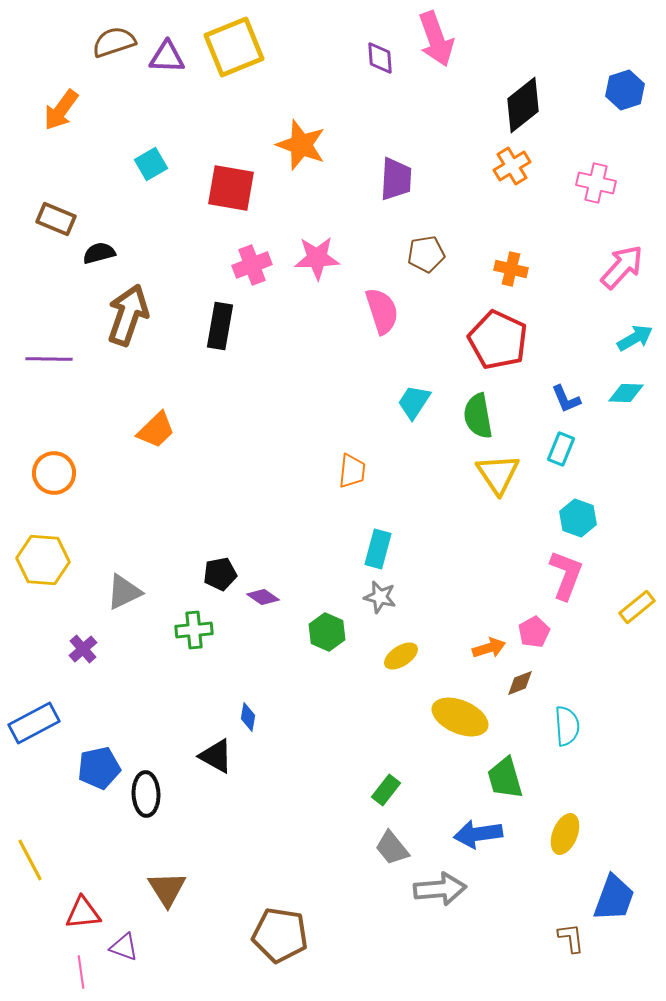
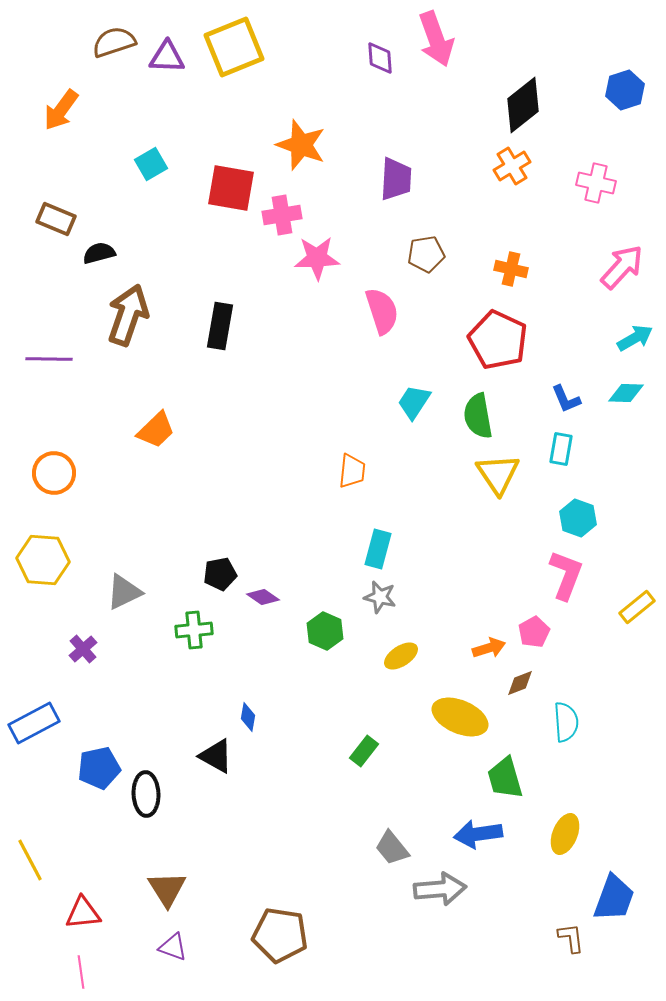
pink cross at (252, 265): moved 30 px right, 50 px up; rotated 12 degrees clockwise
cyan rectangle at (561, 449): rotated 12 degrees counterclockwise
green hexagon at (327, 632): moved 2 px left, 1 px up
cyan semicircle at (567, 726): moved 1 px left, 4 px up
green rectangle at (386, 790): moved 22 px left, 39 px up
purple triangle at (124, 947): moved 49 px right
